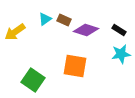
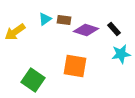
brown rectangle: rotated 16 degrees counterclockwise
black rectangle: moved 5 px left, 1 px up; rotated 16 degrees clockwise
